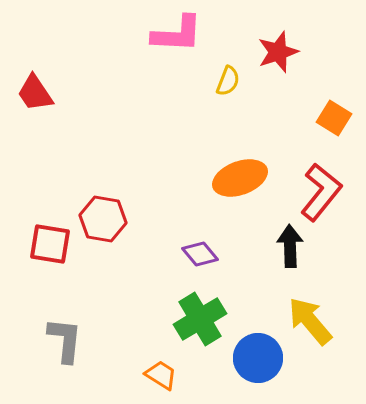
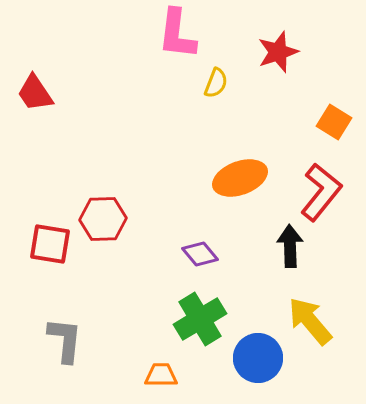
pink L-shape: rotated 94 degrees clockwise
yellow semicircle: moved 12 px left, 2 px down
orange square: moved 4 px down
red hexagon: rotated 12 degrees counterclockwise
orange trapezoid: rotated 32 degrees counterclockwise
